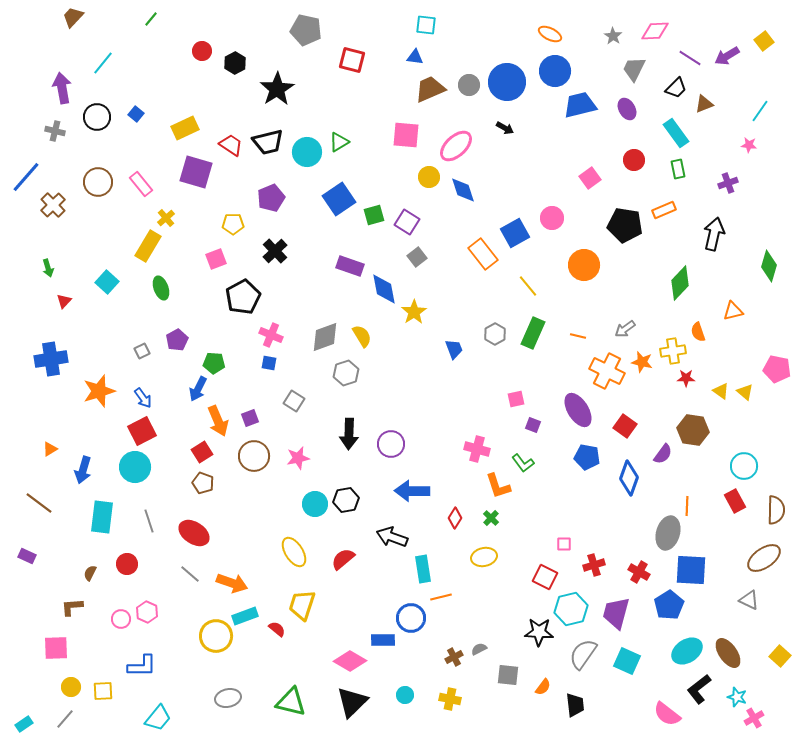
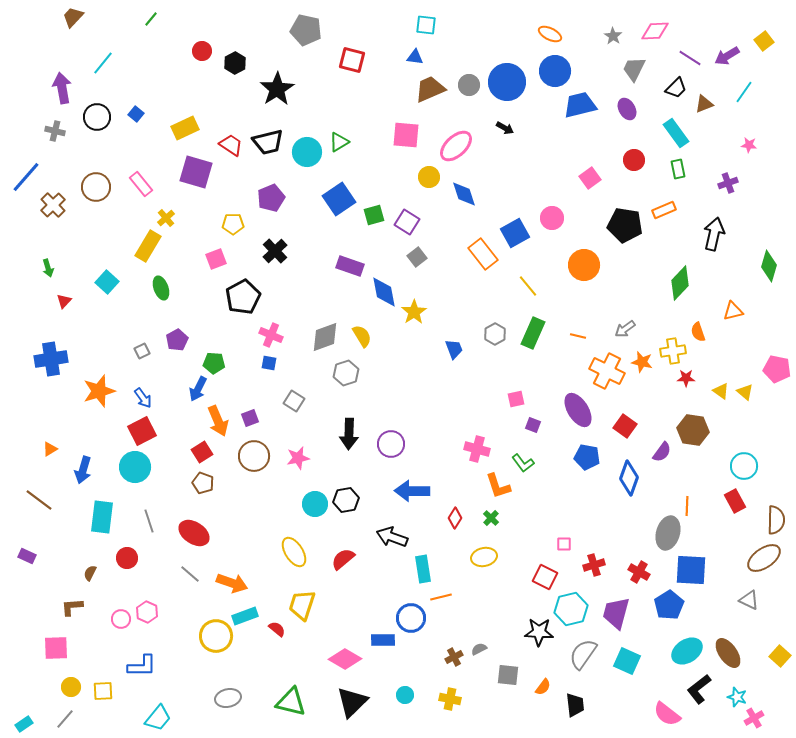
cyan line at (760, 111): moved 16 px left, 19 px up
brown circle at (98, 182): moved 2 px left, 5 px down
blue diamond at (463, 190): moved 1 px right, 4 px down
blue diamond at (384, 289): moved 3 px down
purple semicircle at (663, 454): moved 1 px left, 2 px up
brown line at (39, 503): moved 3 px up
brown semicircle at (776, 510): moved 10 px down
red circle at (127, 564): moved 6 px up
pink diamond at (350, 661): moved 5 px left, 2 px up
